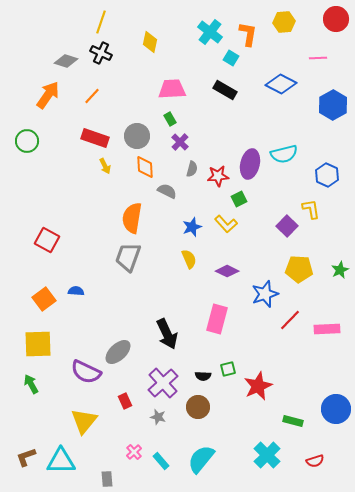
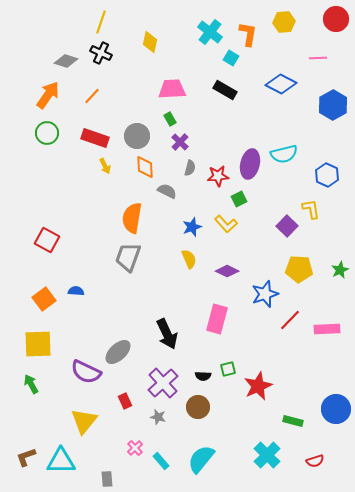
green circle at (27, 141): moved 20 px right, 8 px up
gray semicircle at (192, 169): moved 2 px left, 1 px up
pink cross at (134, 452): moved 1 px right, 4 px up
